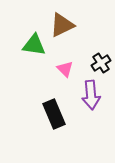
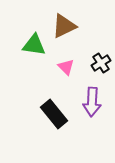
brown triangle: moved 2 px right, 1 px down
pink triangle: moved 1 px right, 2 px up
purple arrow: moved 1 px right, 7 px down; rotated 8 degrees clockwise
black rectangle: rotated 16 degrees counterclockwise
